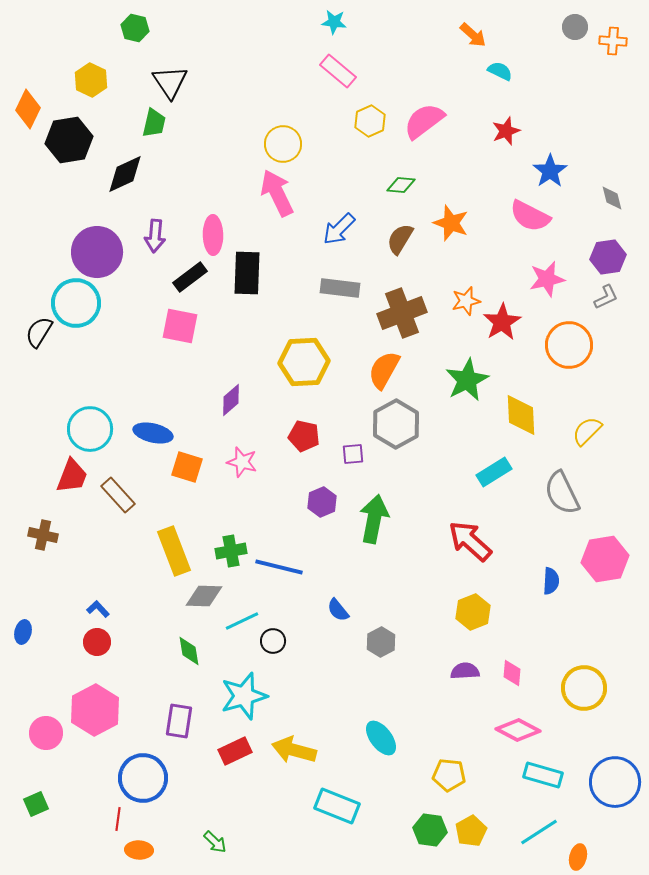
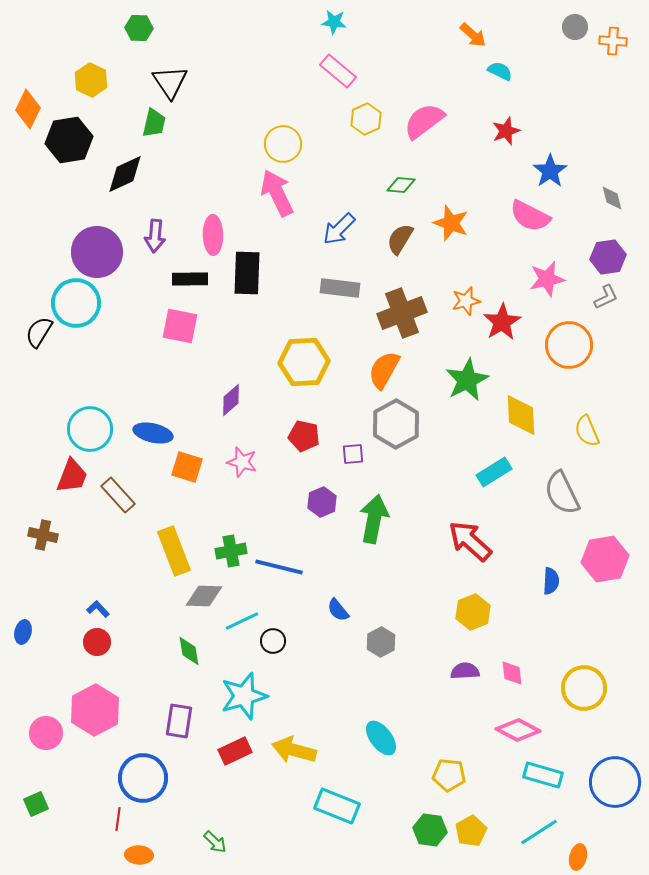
green hexagon at (135, 28): moved 4 px right; rotated 12 degrees counterclockwise
yellow hexagon at (370, 121): moved 4 px left, 2 px up
black rectangle at (190, 277): moved 2 px down; rotated 36 degrees clockwise
yellow semicircle at (587, 431): rotated 68 degrees counterclockwise
pink diamond at (512, 673): rotated 12 degrees counterclockwise
orange ellipse at (139, 850): moved 5 px down
